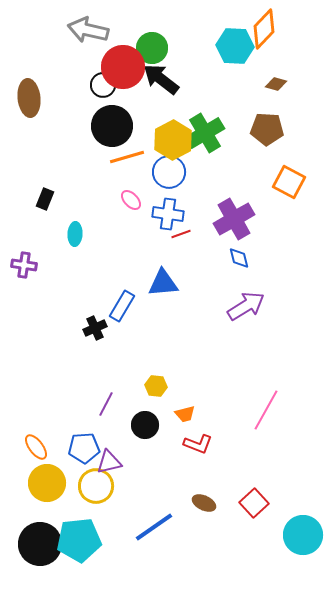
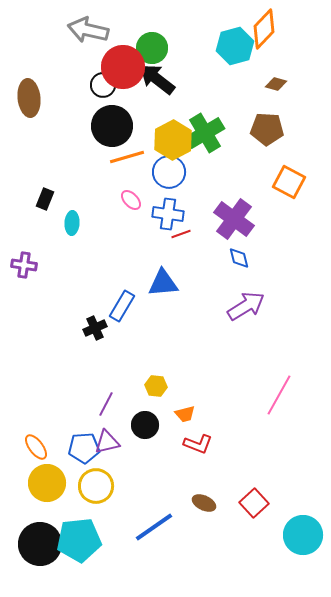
cyan hexagon at (235, 46): rotated 18 degrees counterclockwise
black arrow at (161, 79): moved 4 px left
purple cross at (234, 219): rotated 24 degrees counterclockwise
cyan ellipse at (75, 234): moved 3 px left, 11 px up
pink line at (266, 410): moved 13 px right, 15 px up
purple triangle at (109, 462): moved 2 px left, 20 px up
